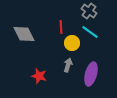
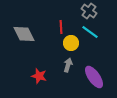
yellow circle: moved 1 px left
purple ellipse: moved 3 px right, 3 px down; rotated 50 degrees counterclockwise
